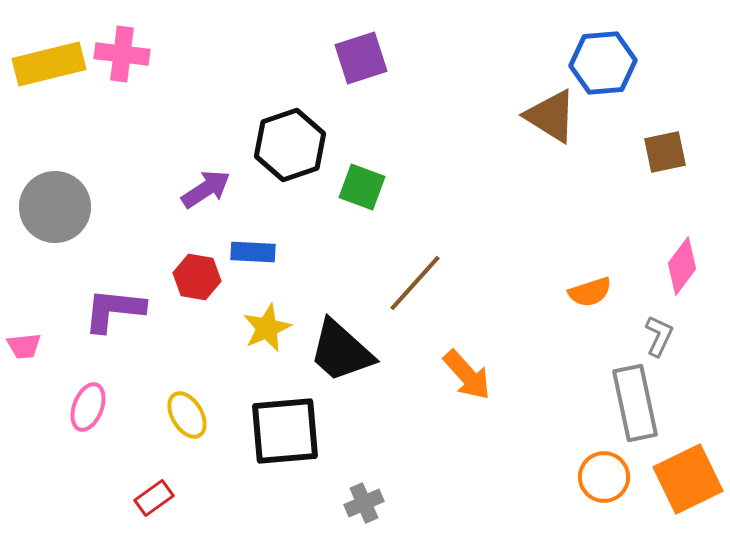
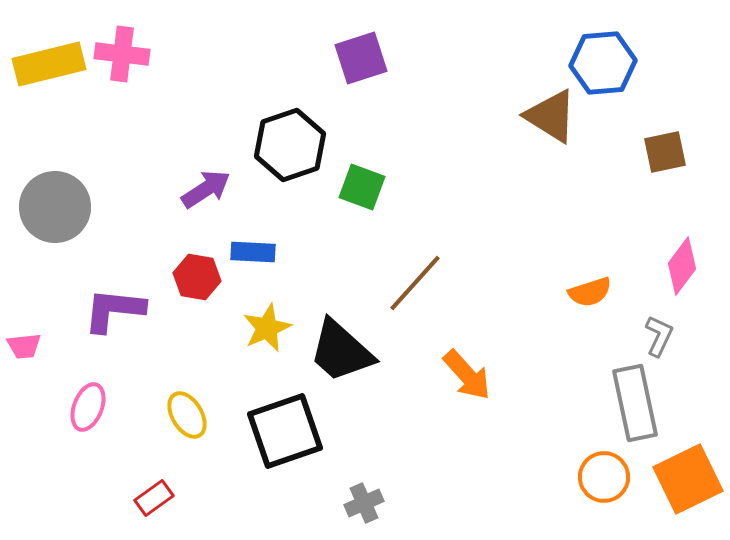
black square: rotated 14 degrees counterclockwise
